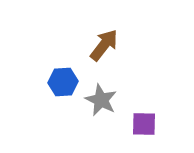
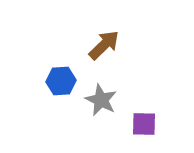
brown arrow: rotated 8 degrees clockwise
blue hexagon: moved 2 px left, 1 px up
